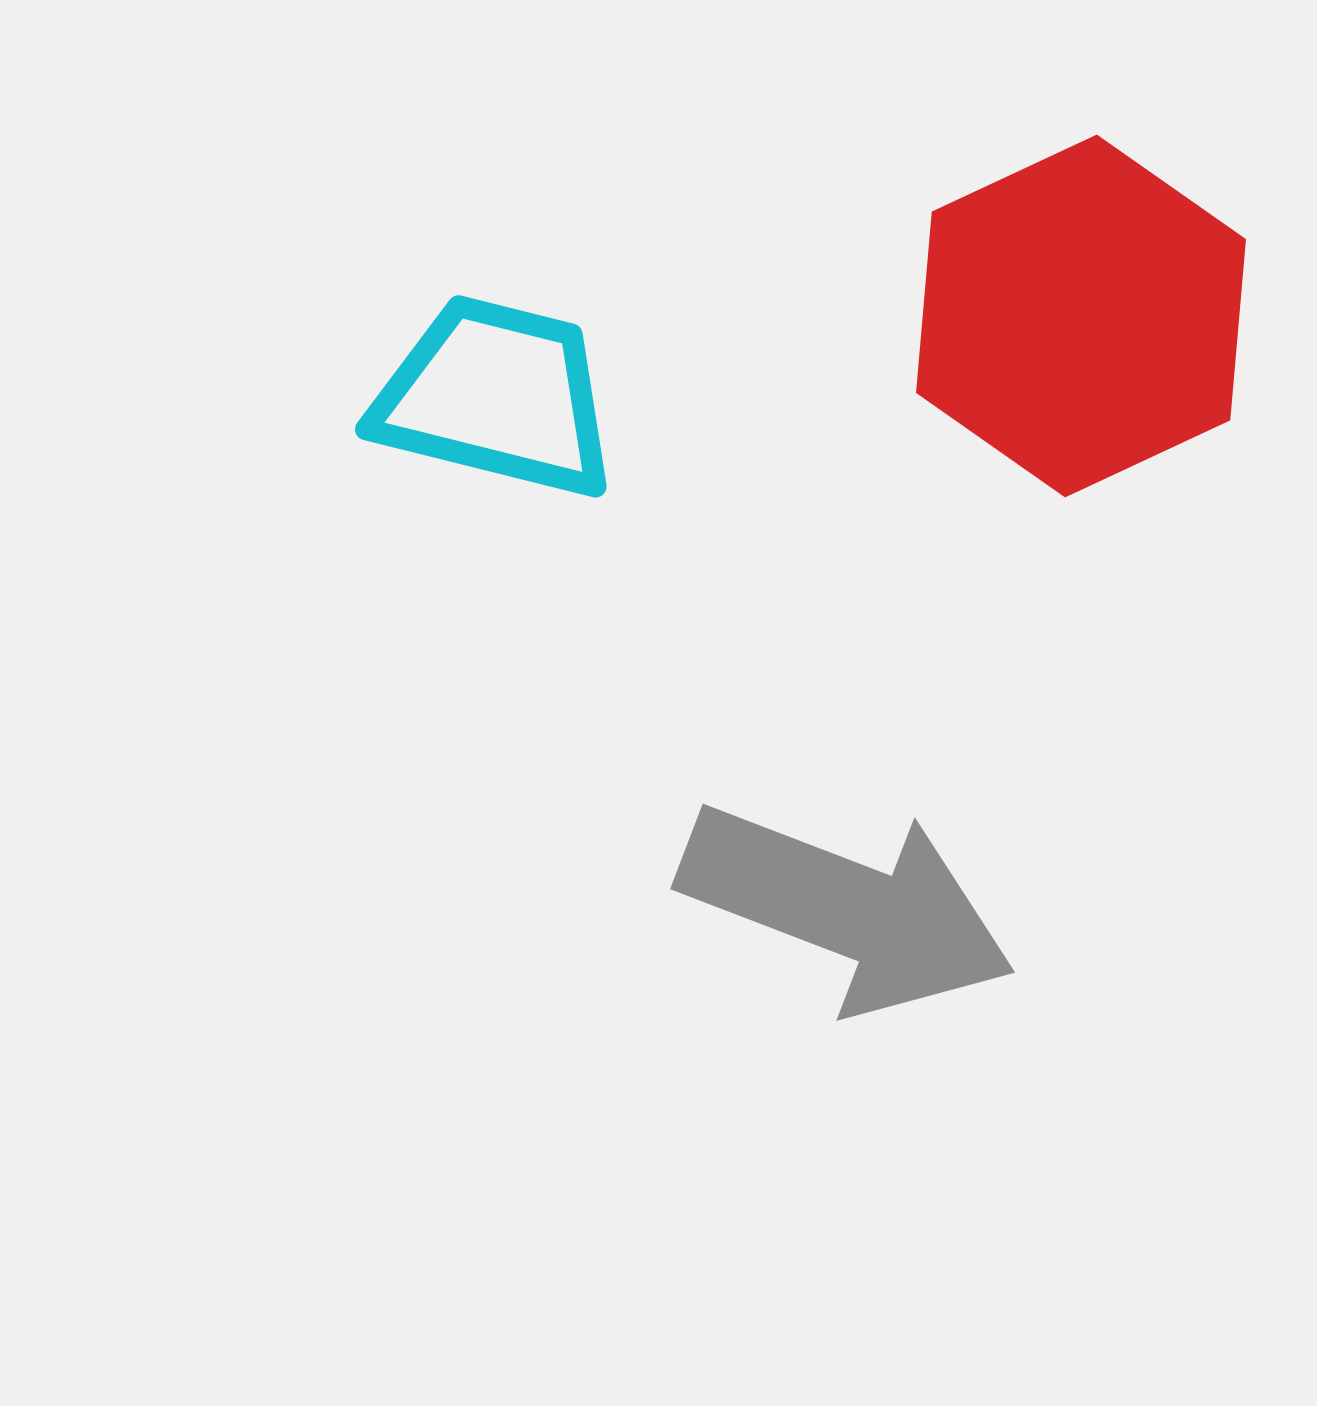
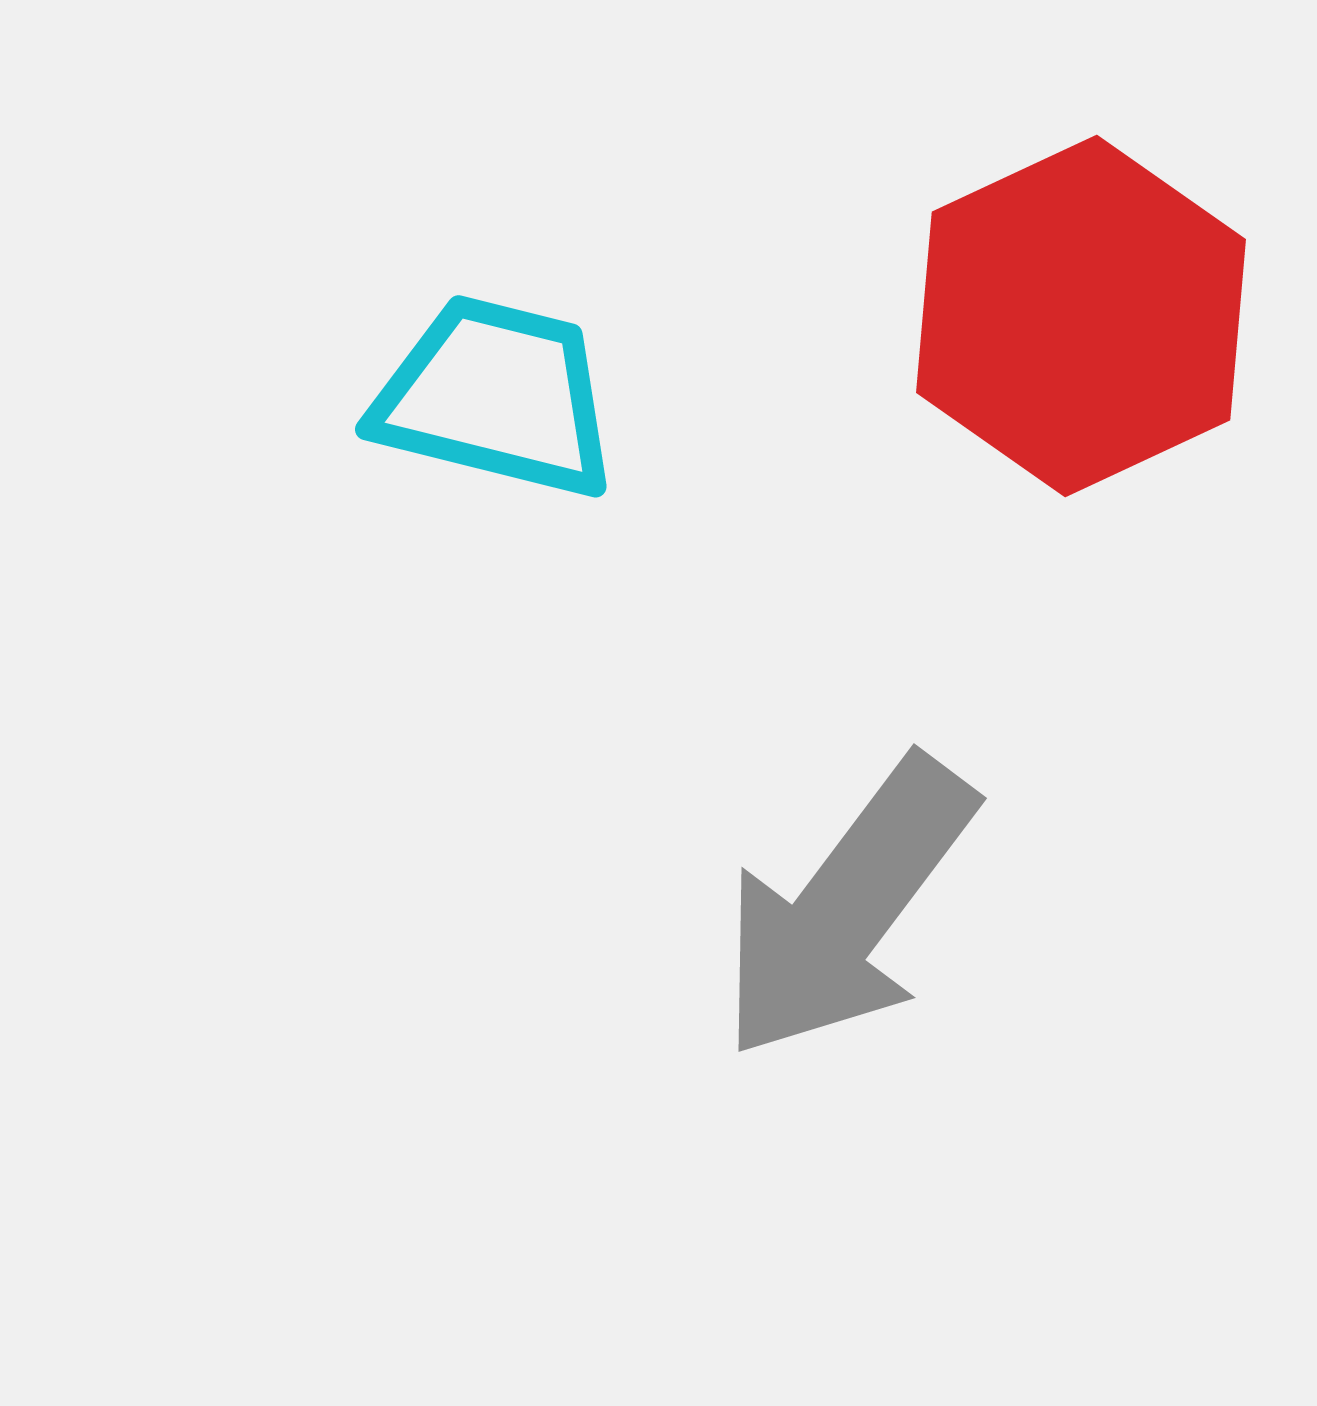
gray arrow: rotated 106 degrees clockwise
